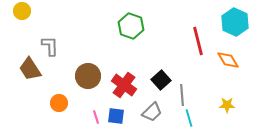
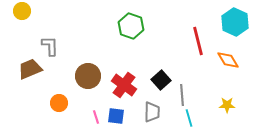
brown trapezoid: rotated 100 degrees clockwise
gray trapezoid: rotated 45 degrees counterclockwise
